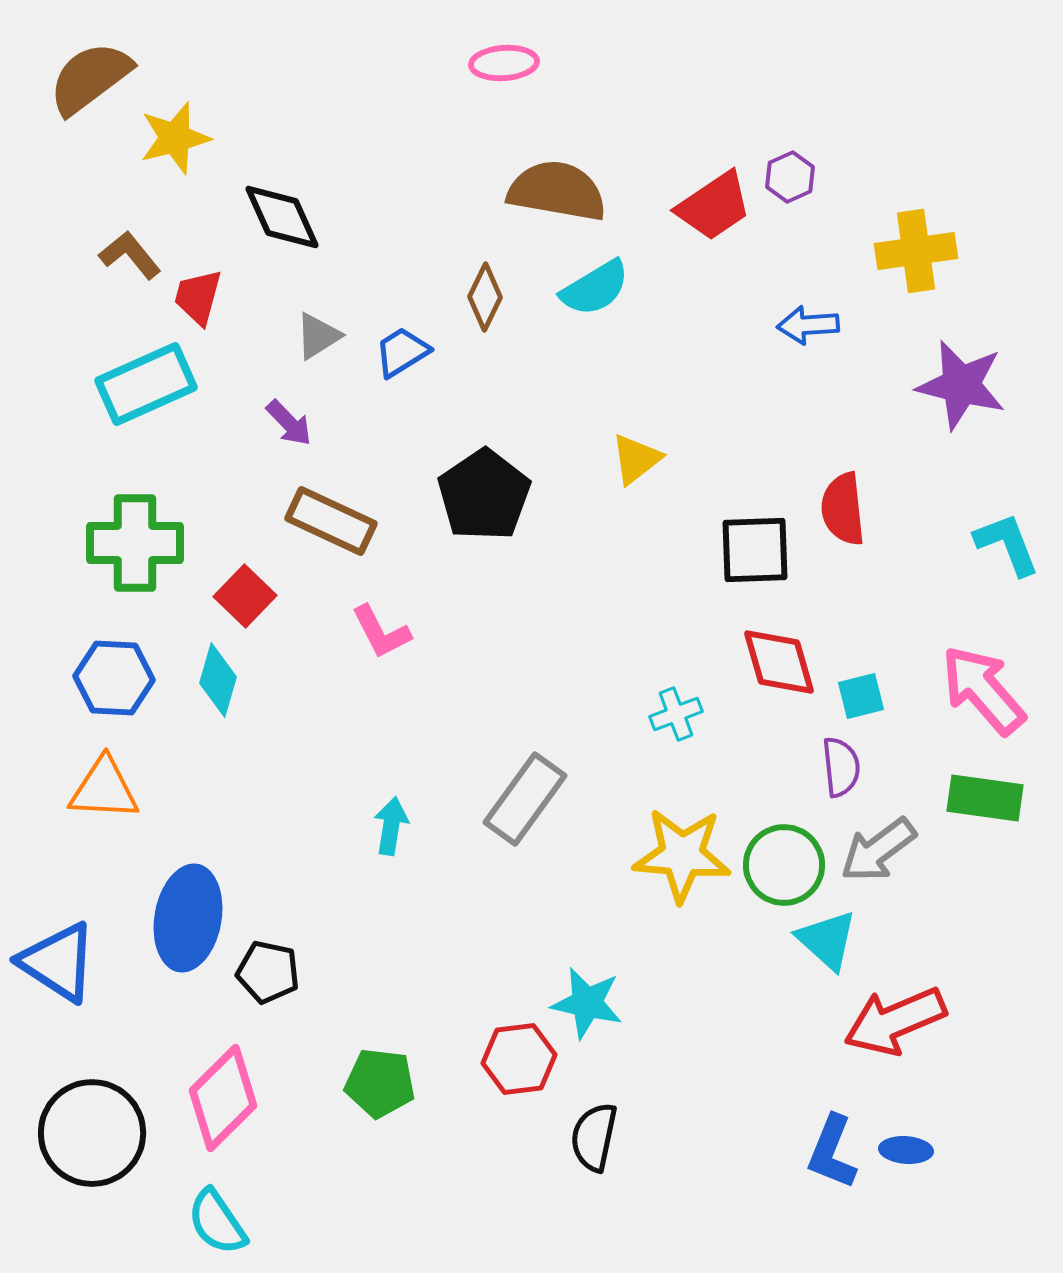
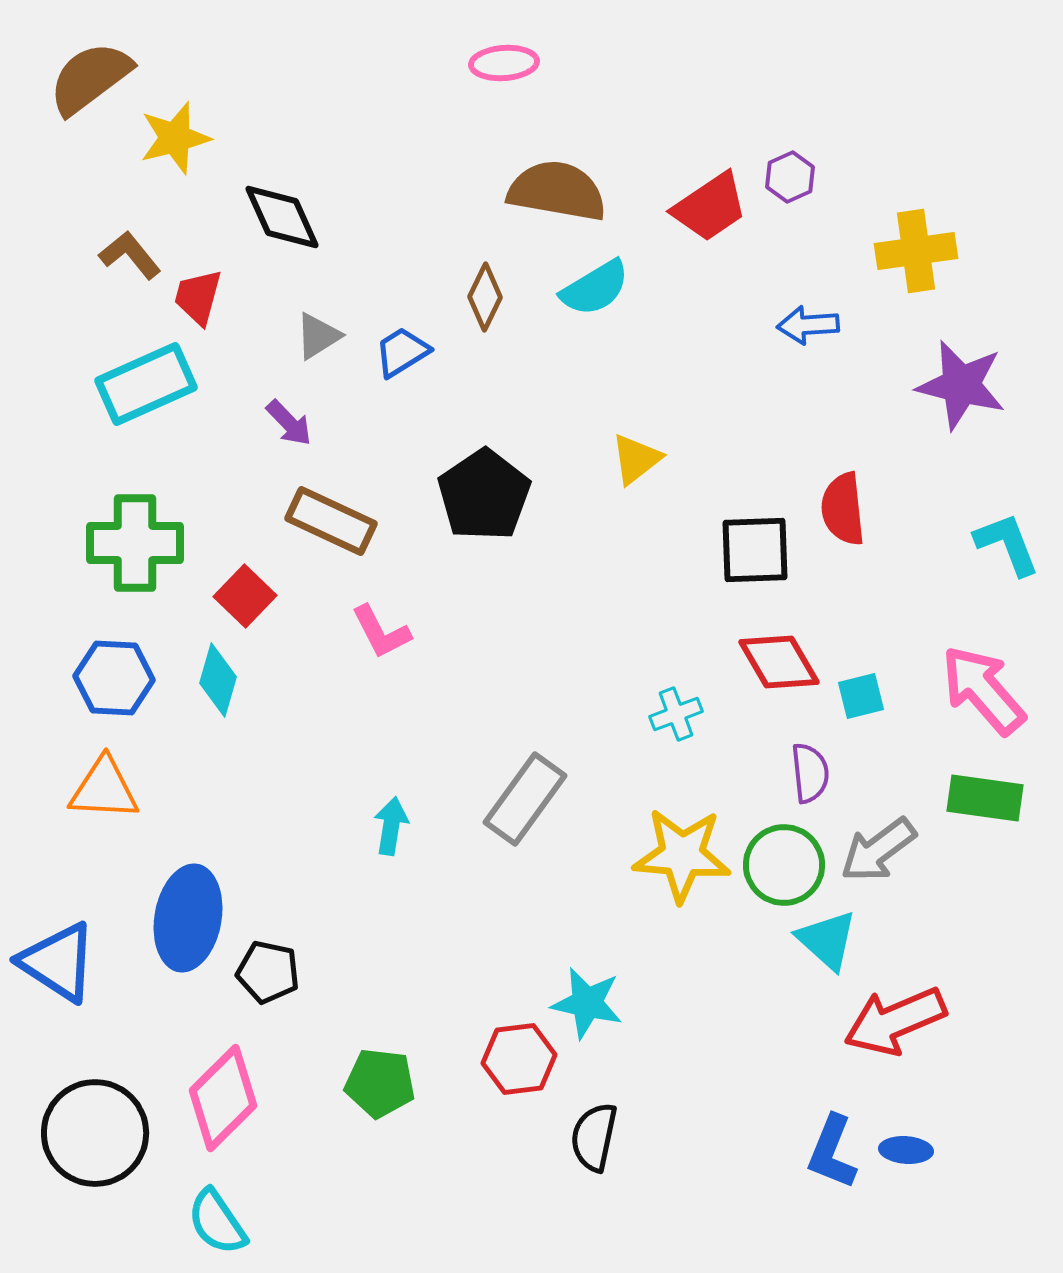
red trapezoid at (714, 206): moved 4 px left, 1 px down
red diamond at (779, 662): rotated 14 degrees counterclockwise
purple semicircle at (841, 767): moved 31 px left, 6 px down
black circle at (92, 1133): moved 3 px right
